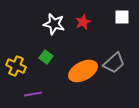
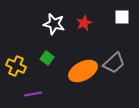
red star: moved 1 px right, 1 px down
green square: moved 1 px right, 1 px down
